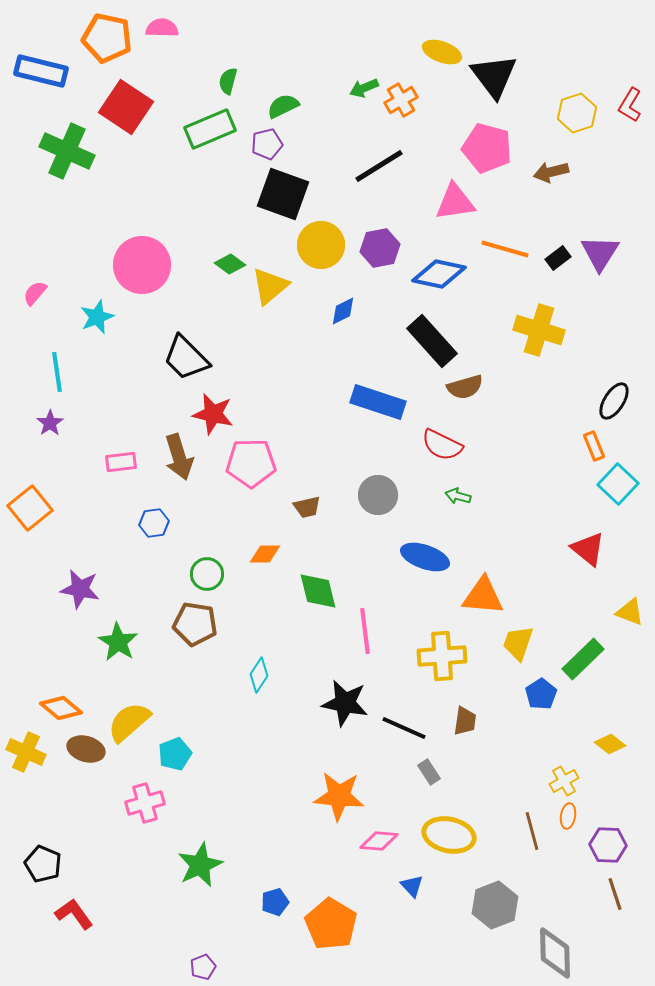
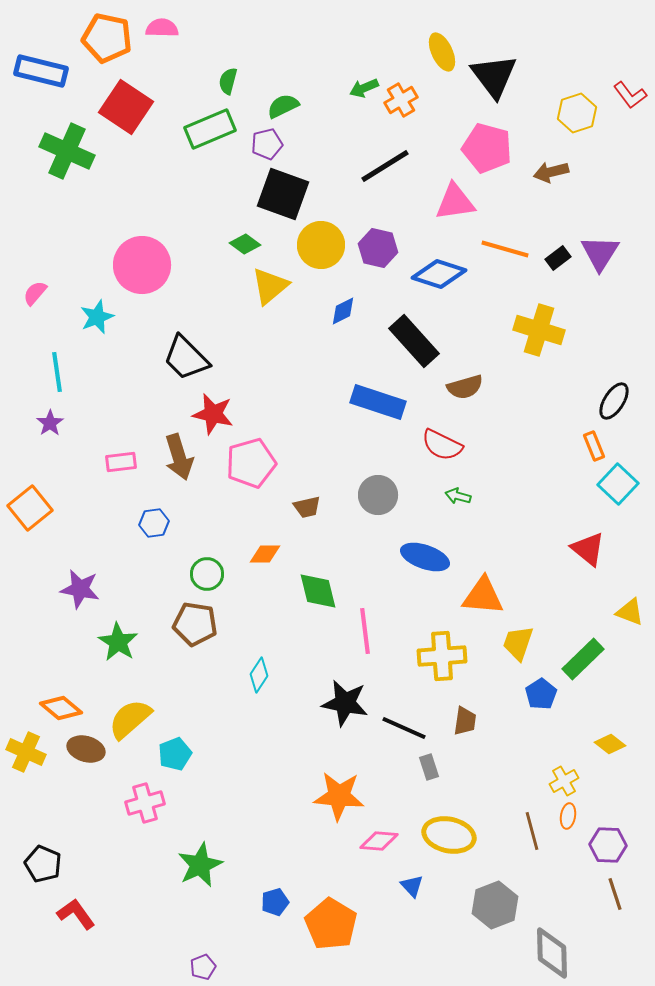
yellow ellipse at (442, 52): rotated 45 degrees clockwise
red L-shape at (630, 105): moved 10 px up; rotated 68 degrees counterclockwise
black line at (379, 166): moved 6 px right
purple hexagon at (380, 248): moved 2 px left; rotated 24 degrees clockwise
green diamond at (230, 264): moved 15 px right, 20 px up
blue diamond at (439, 274): rotated 6 degrees clockwise
black rectangle at (432, 341): moved 18 px left
pink pentagon at (251, 463): rotated 15 degrees counterclockwise
yellow semicircle at (129, 722): moved 1 px right, 3 px up
gray rectangle at (429, 772): moved 5 px up; rotated 15 degrees clockwise
red L-shape at (74, 914): moved 2 px right
gray diamond at (555, 953): moved 3 px left
